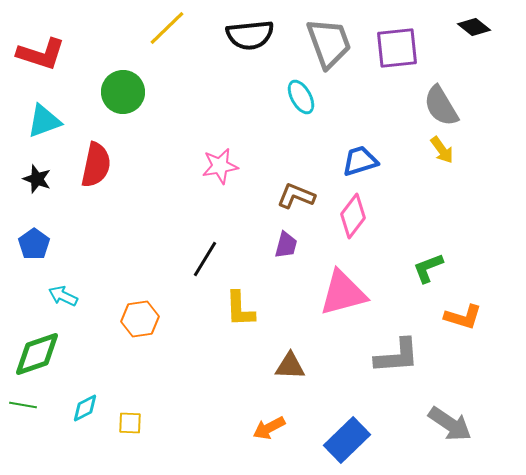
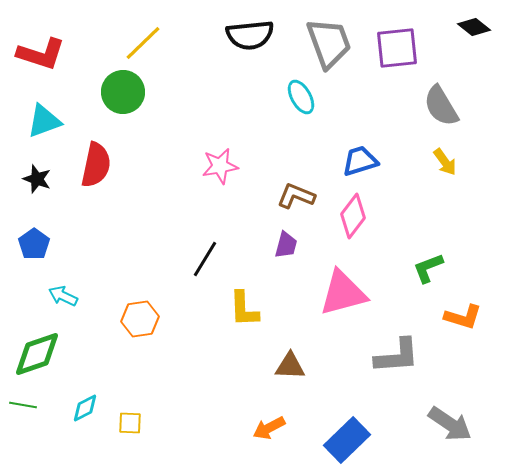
yellow line: moved 24 px left, 15 px down
yellow arrow: moved 3 px right, 12 px down
yellow L-shape: moved 4 px right
